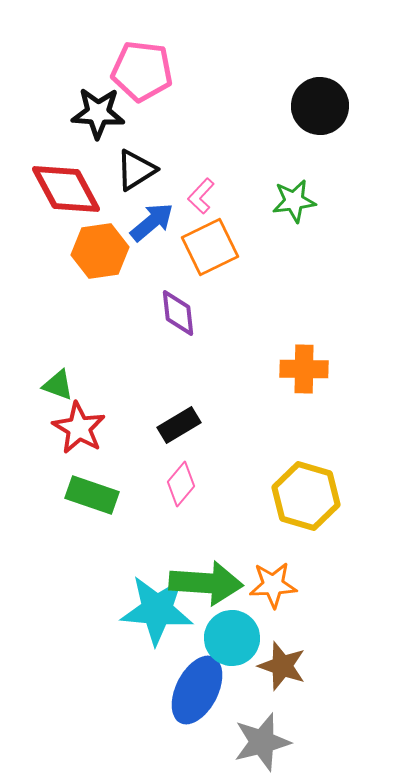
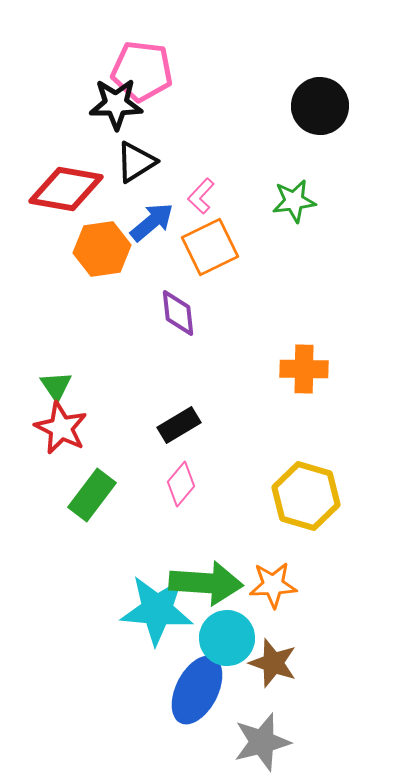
black star: moved 18 px right, 9 px up; rotated 4 degrees counterclockwise
black triangle: moved 8 px up
red diamond: rotated 52 degrees counterclockwise
orange hexagon: moved 2 px right, 2 px up
green triangle: moved 2 px left, 1 px down; rotated 36 degrees clockwise
red star: moved 18 px left; rotated 4 degrees counterclockwise
green rectangle: rotated 72 degrees counterclockwise
cyan circle: moved 5 px left
brown star: moved 9 px left, 3 px up
